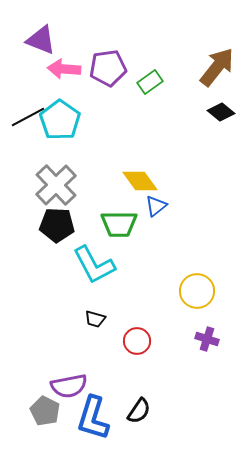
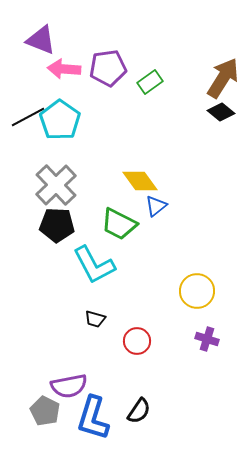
brown arrow: moved 6 px right, 11 px down; rotated 6 degrees counterclockwise
green trapezoid: rotated 27 degrees clockwise
